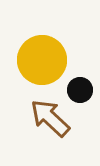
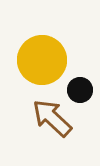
brown arrow: moved 2 px right
